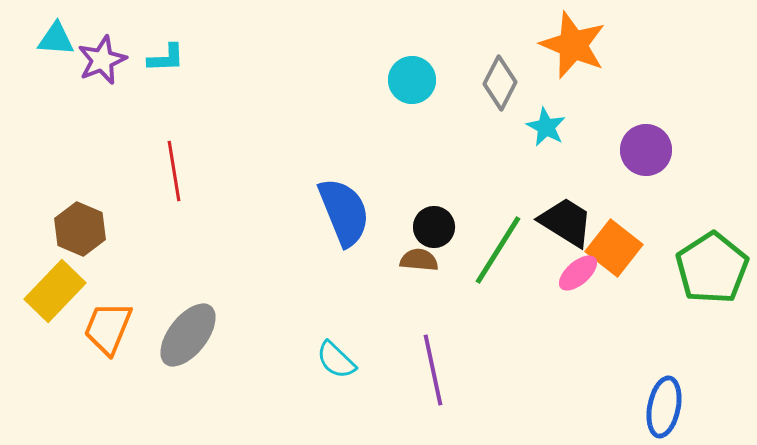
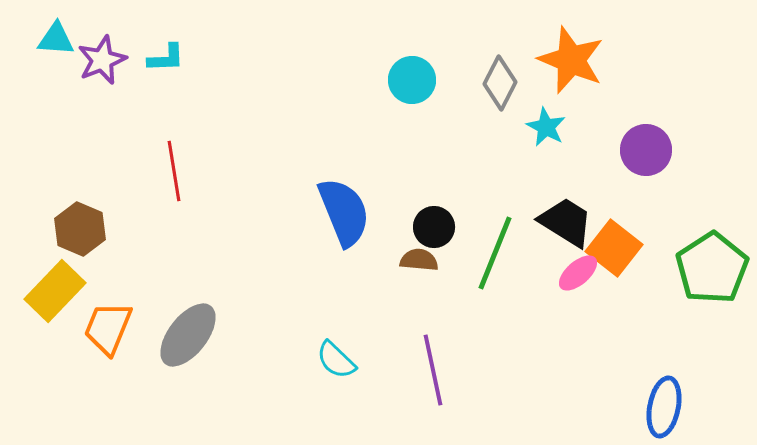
orange star: moved 2 px left, 15 px down
green line: moved 3 px left, 3 px down; rotated 10 degrees counterclockwise
